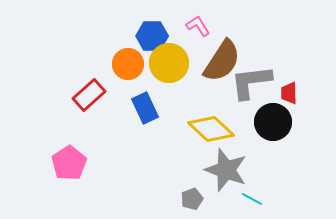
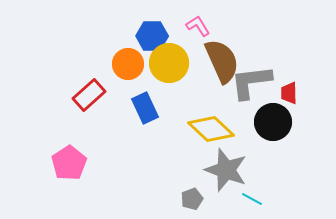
brown semicircle: rotated 57 degrees counterclockwise
